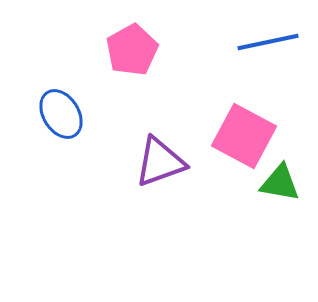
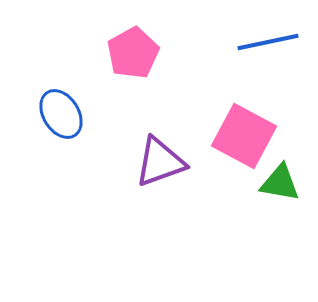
pink pentagon: moved 1 px right, 3 px down
